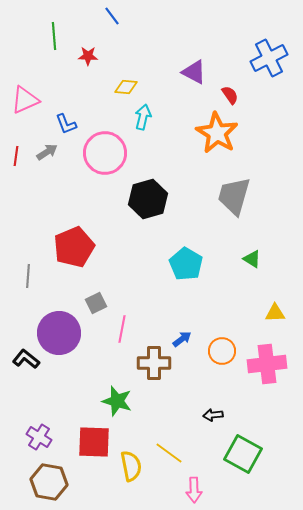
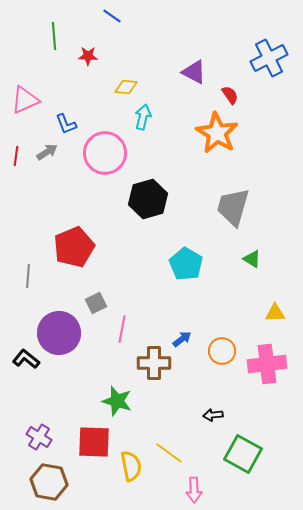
blue line: rotated 18 degrees counterclockwise
gray trapezoid: moved 1 px left, 11 px down
